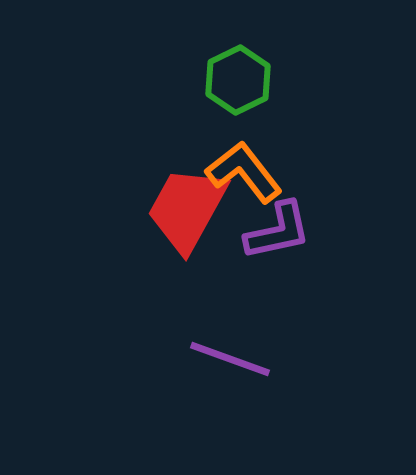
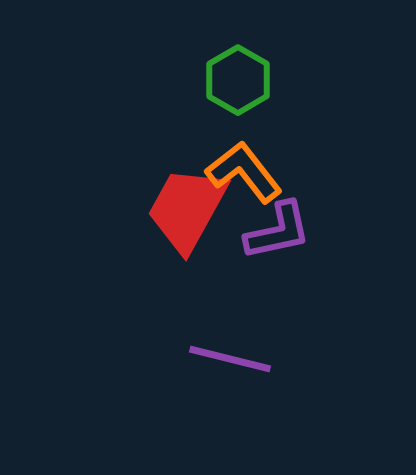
green hexagon: rotated 4 degrees counterclockwise
purple line: rotated 6 degrees counterclockwise
